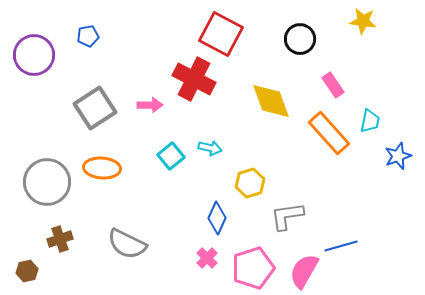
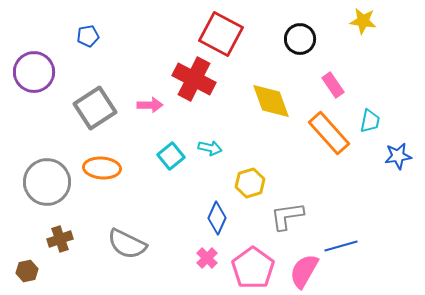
purple circle: moved 17 px down
blue star: rotated 12 degrees clockwise
pink pentagon: rotated 18 degrees counterclockwise
